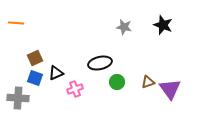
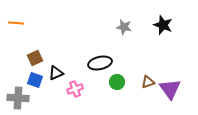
blue square: moved 2 px down
